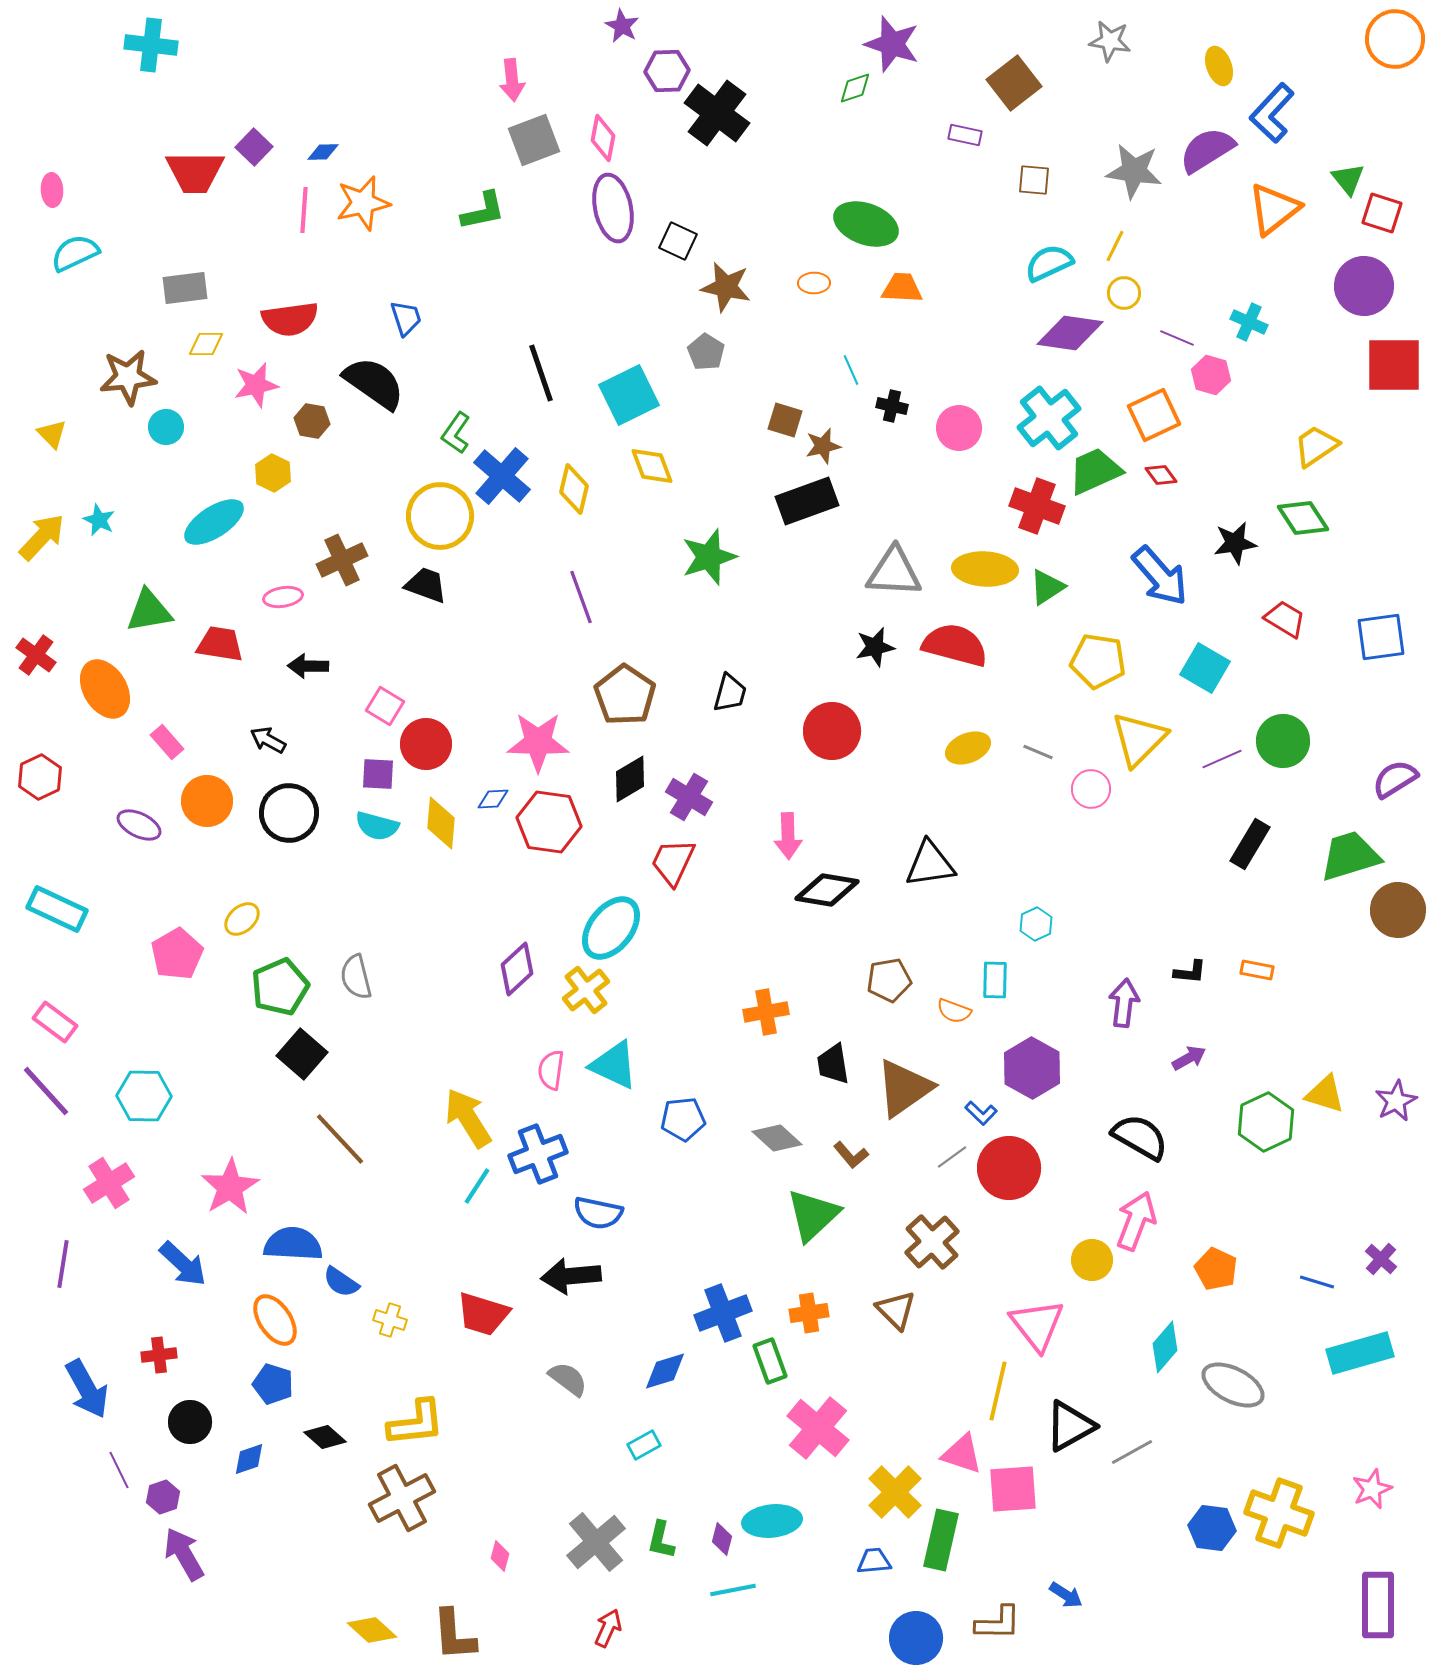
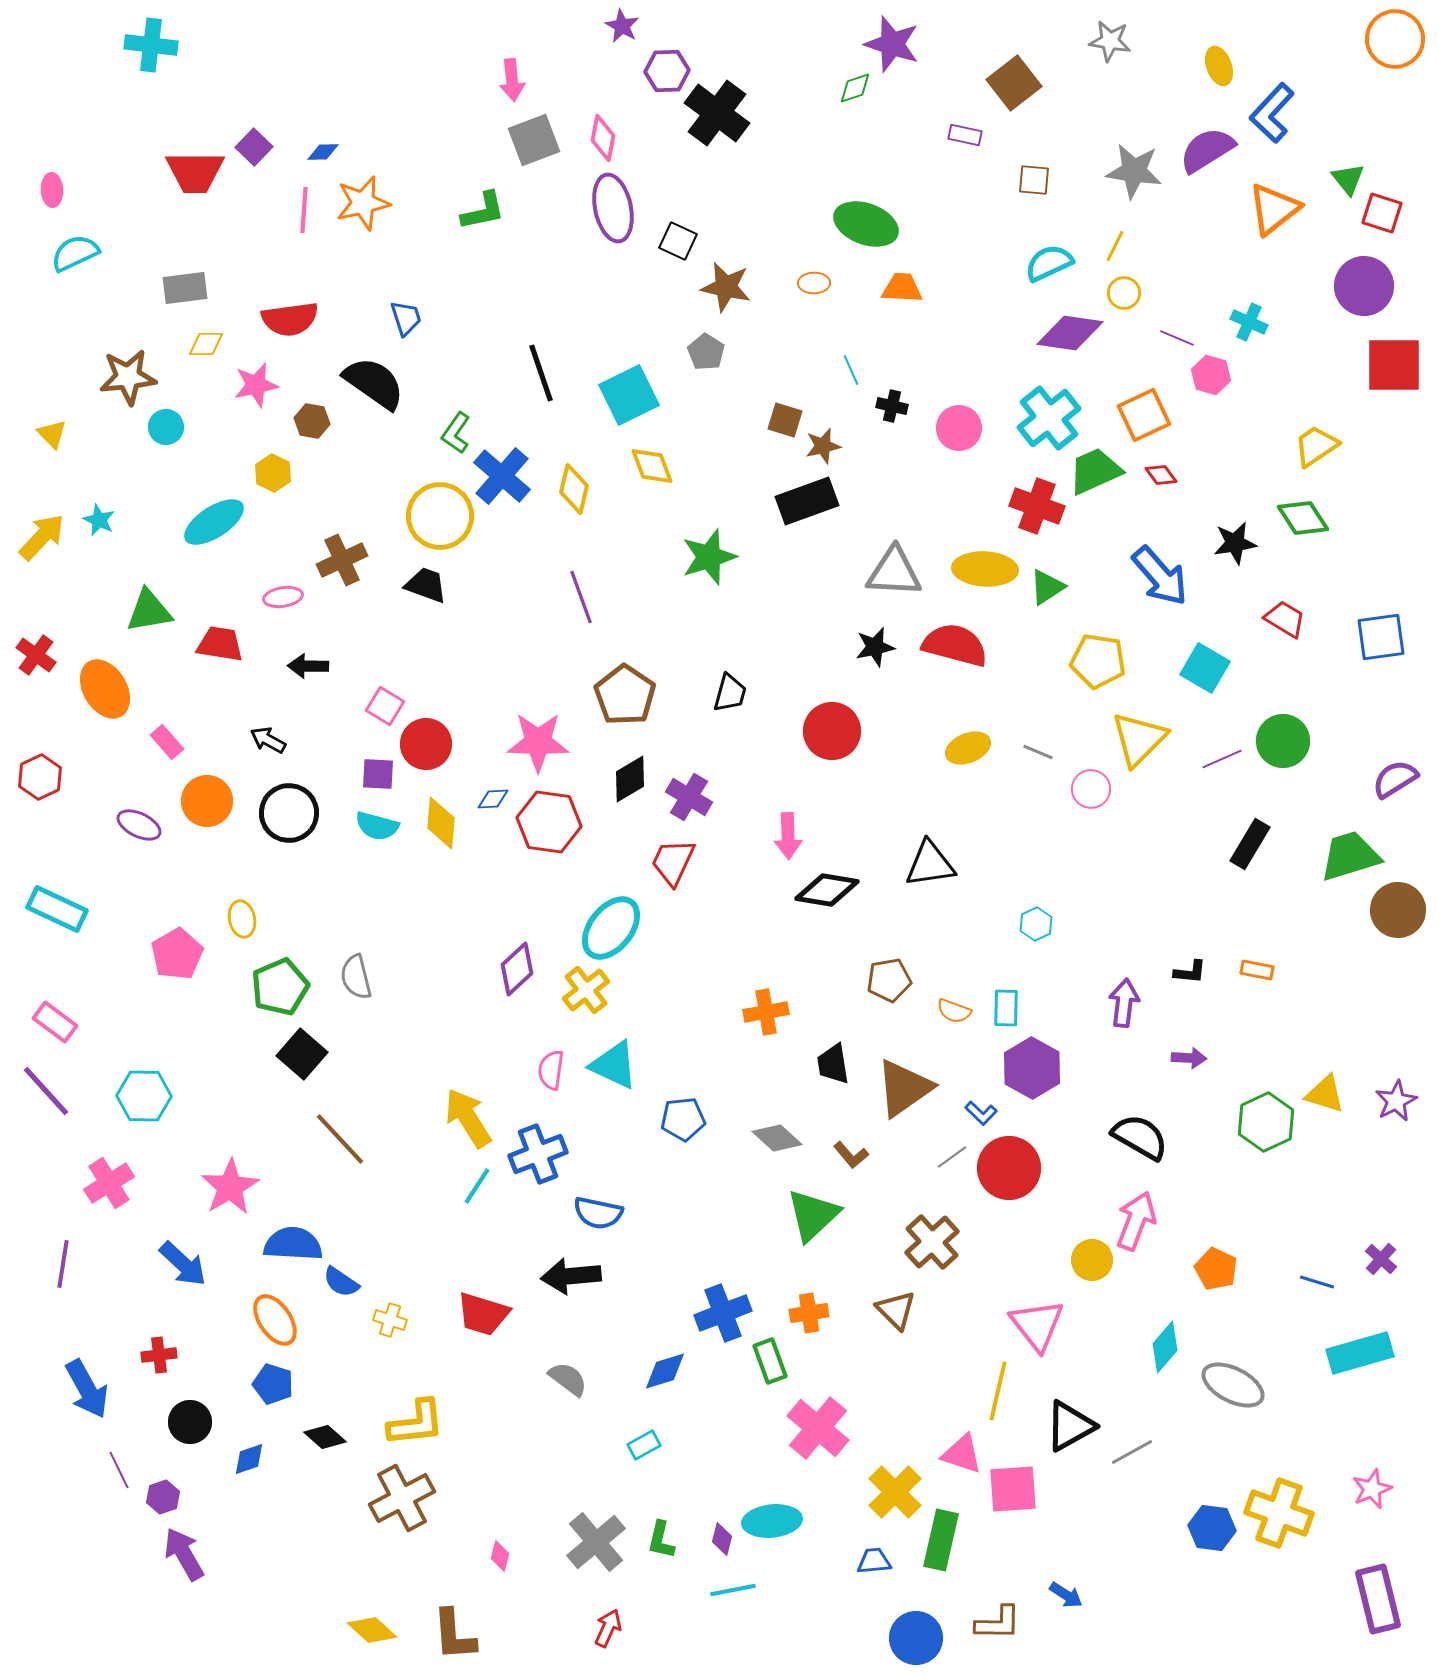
orange square at (1154, 415): moved 10 px left
yellow ellipse at (242, 919): rotated 60 degrees counterclockwise
cyan rectangle at (995, 980): moved 11 px right, 28 px down
purple arrow at (1189, 1058): rotated 32 degrees clockwise
purple rectangle at (1378, 1605): moved 6 px up; rotated 14 degrees counterclockwise
